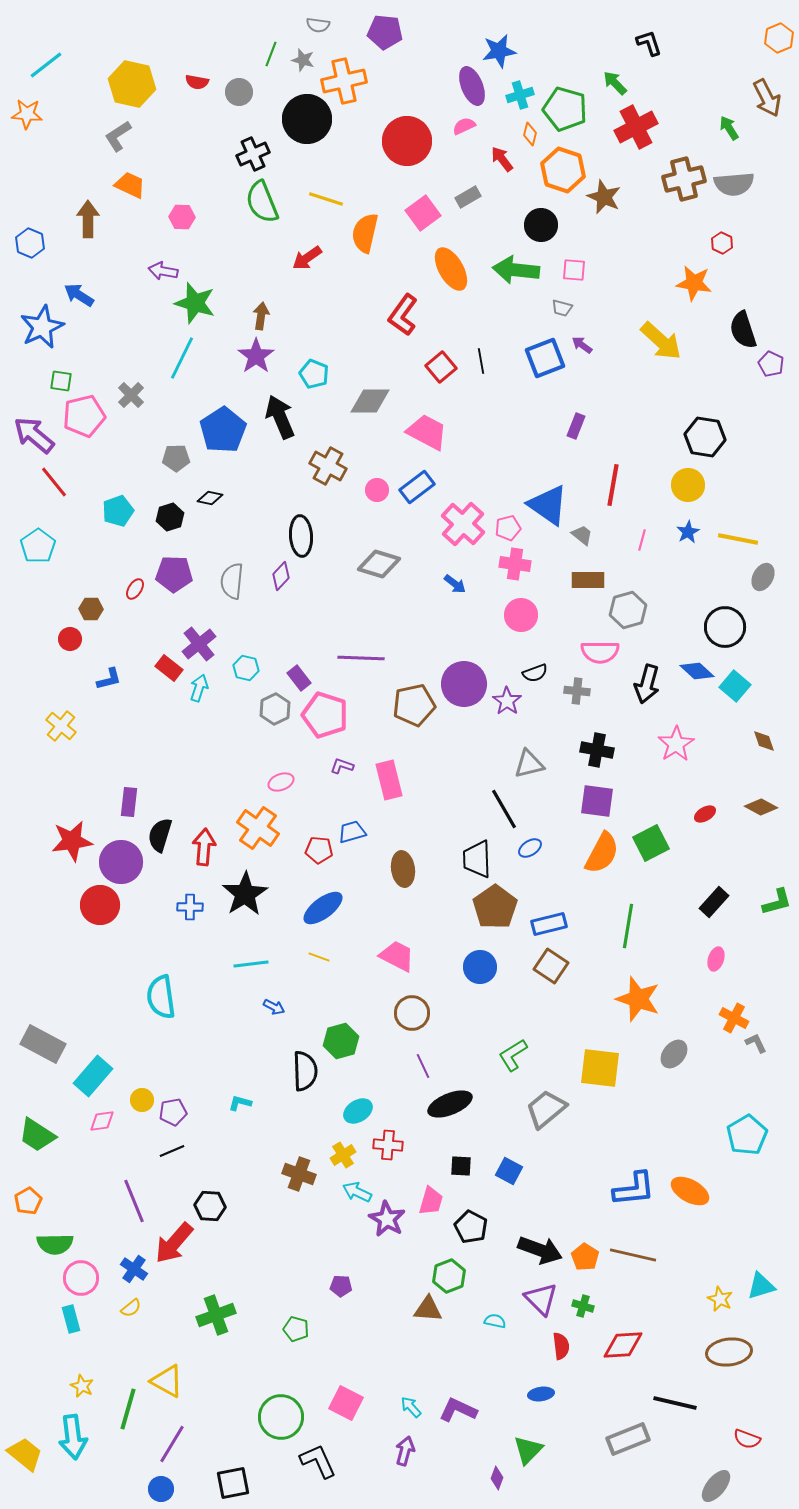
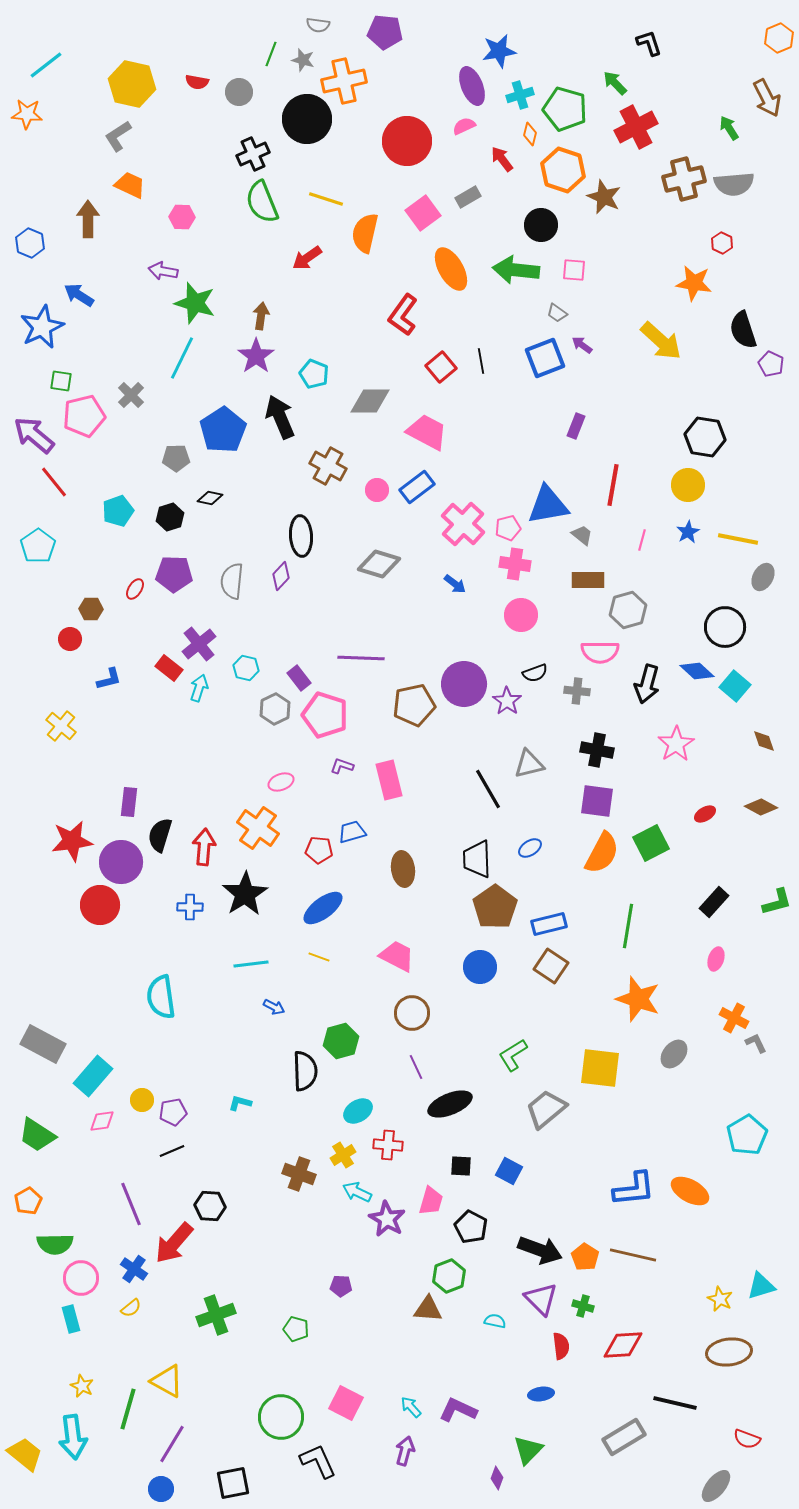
gray trapezoid at (562, 308): moved 5 px left, 5 px down; rotated 20 degrees clockwise
blue triangle at (548, 505): rotated 45 degrees counterclockwise
black line at (504, 809): moved 16 px left, 20 px up
purple line at (423, 1066): moved 7 px left, 1 px down
purple line at (134, 1201): moved 3 px left, 3 px down
gray rectangle at (628, 1439): moved 4 px left, 2 px up; rotated 9 degrees counterclockwise
